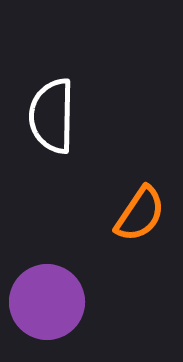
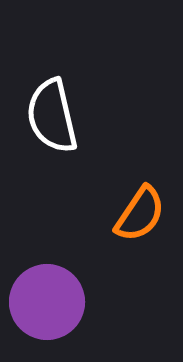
white semicircle: rotated 14 degrees counterclockwise
